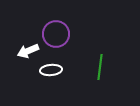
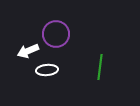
white ellipse: moved 4 px left
